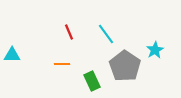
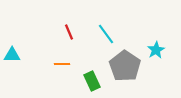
cyan star: moved 1 px right
